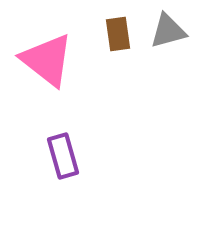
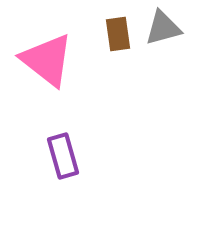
gray triangle: moved 5 px left, 3 px up
